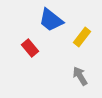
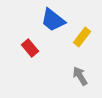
blue trapezoid: moved 2 px right
